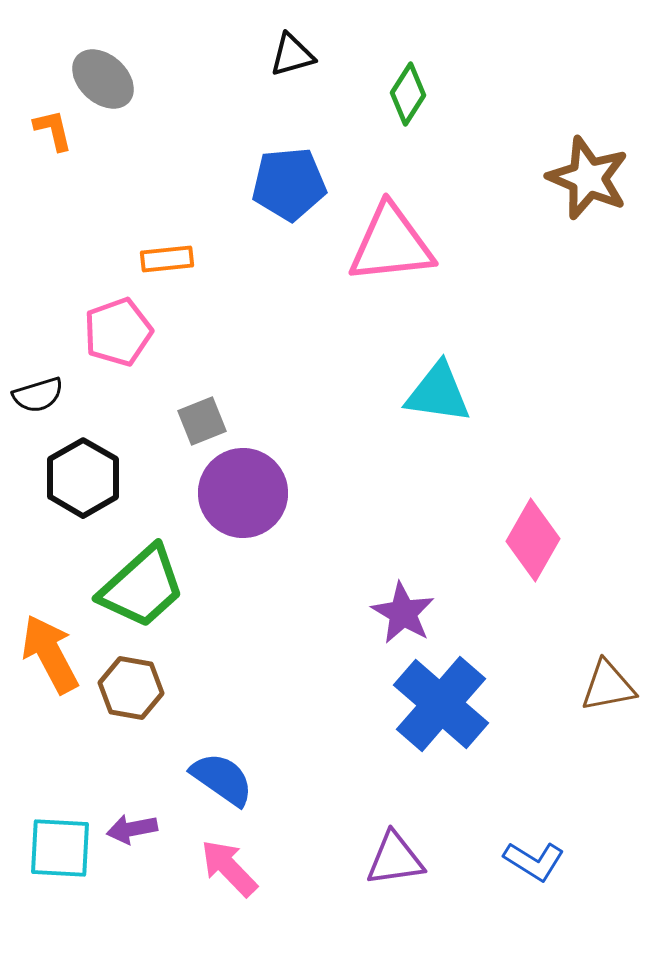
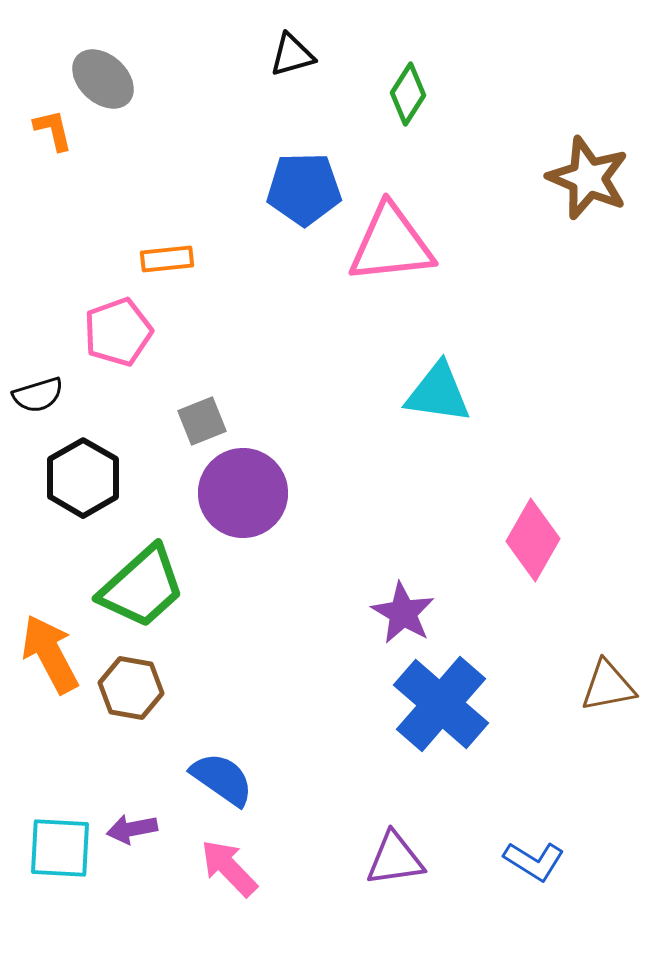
blue pentagon: moved 15 px right, 5 px down; rotated 4 degrees clockwise
